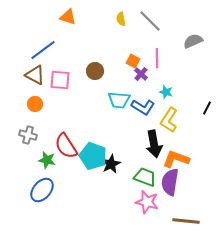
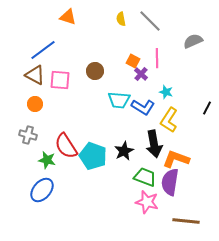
black star: moved 13 px right, 13 px up
